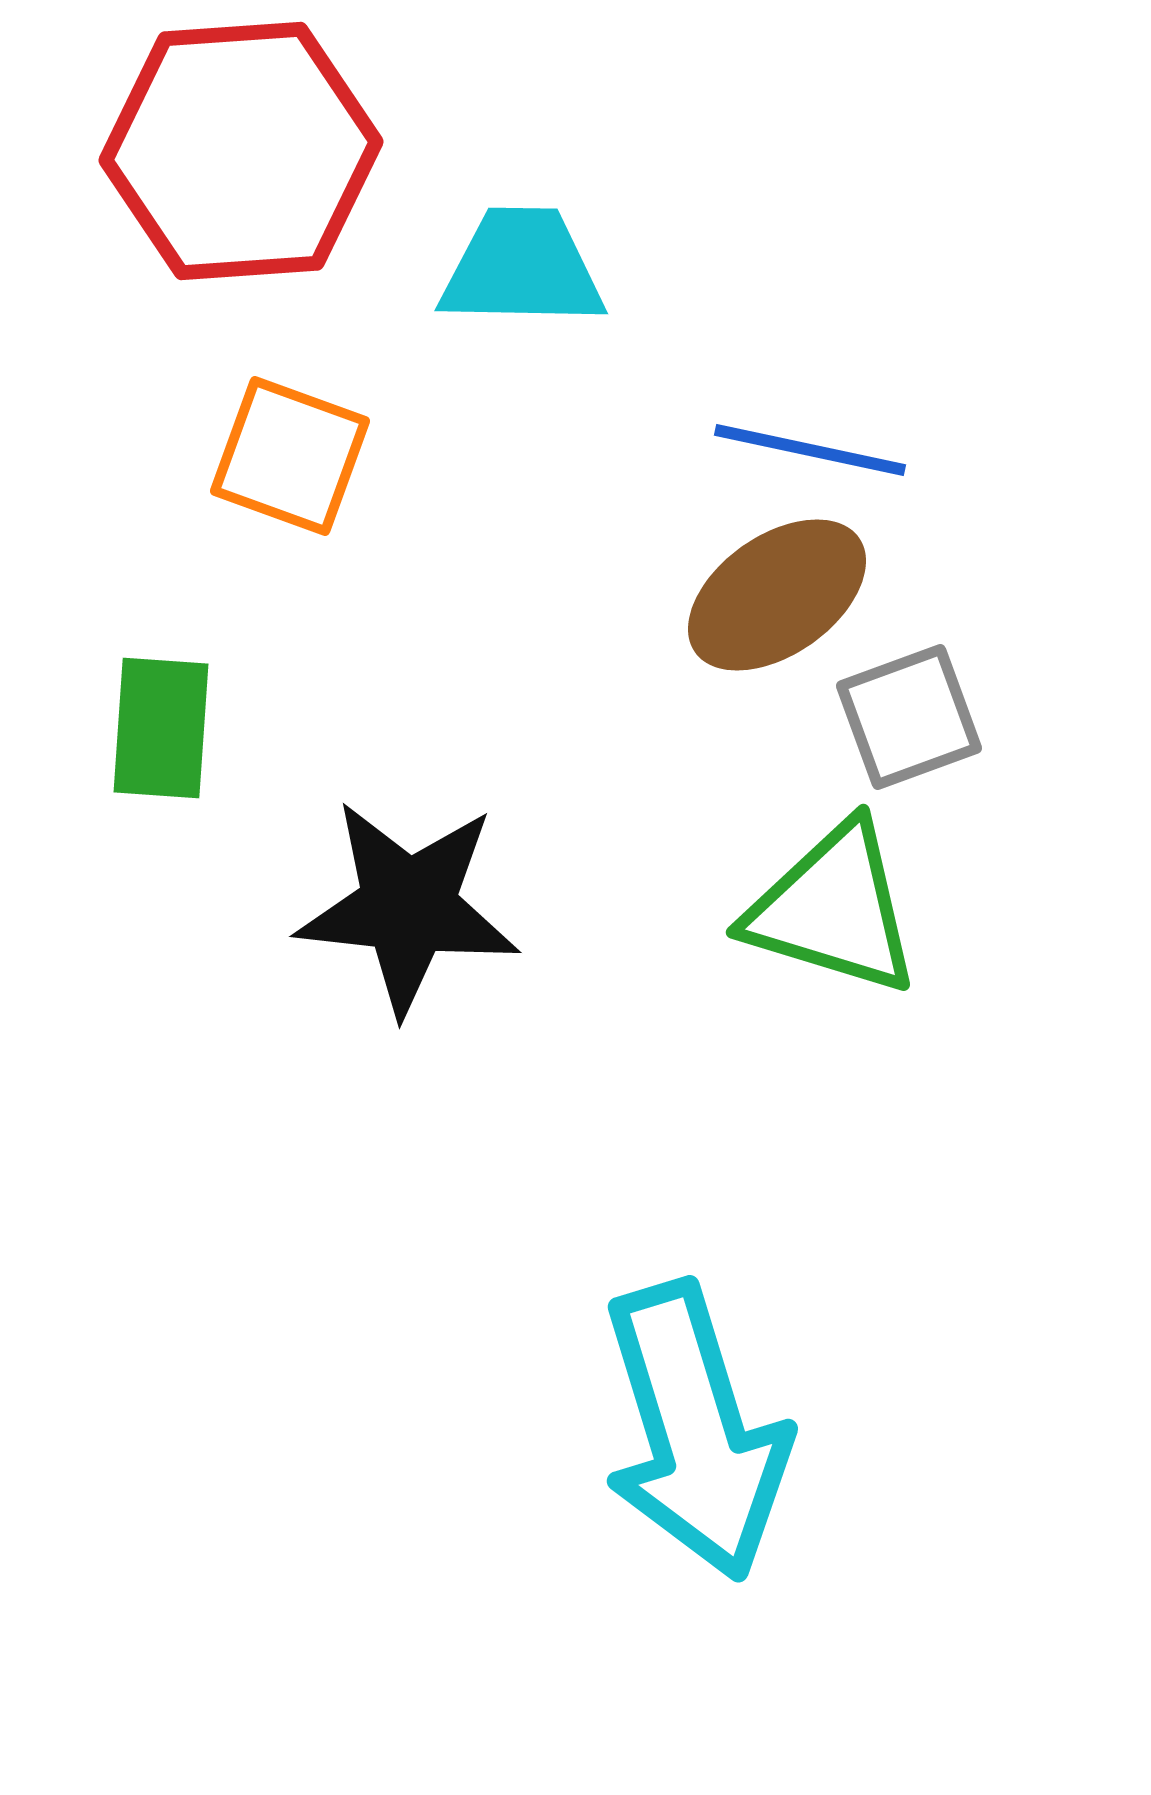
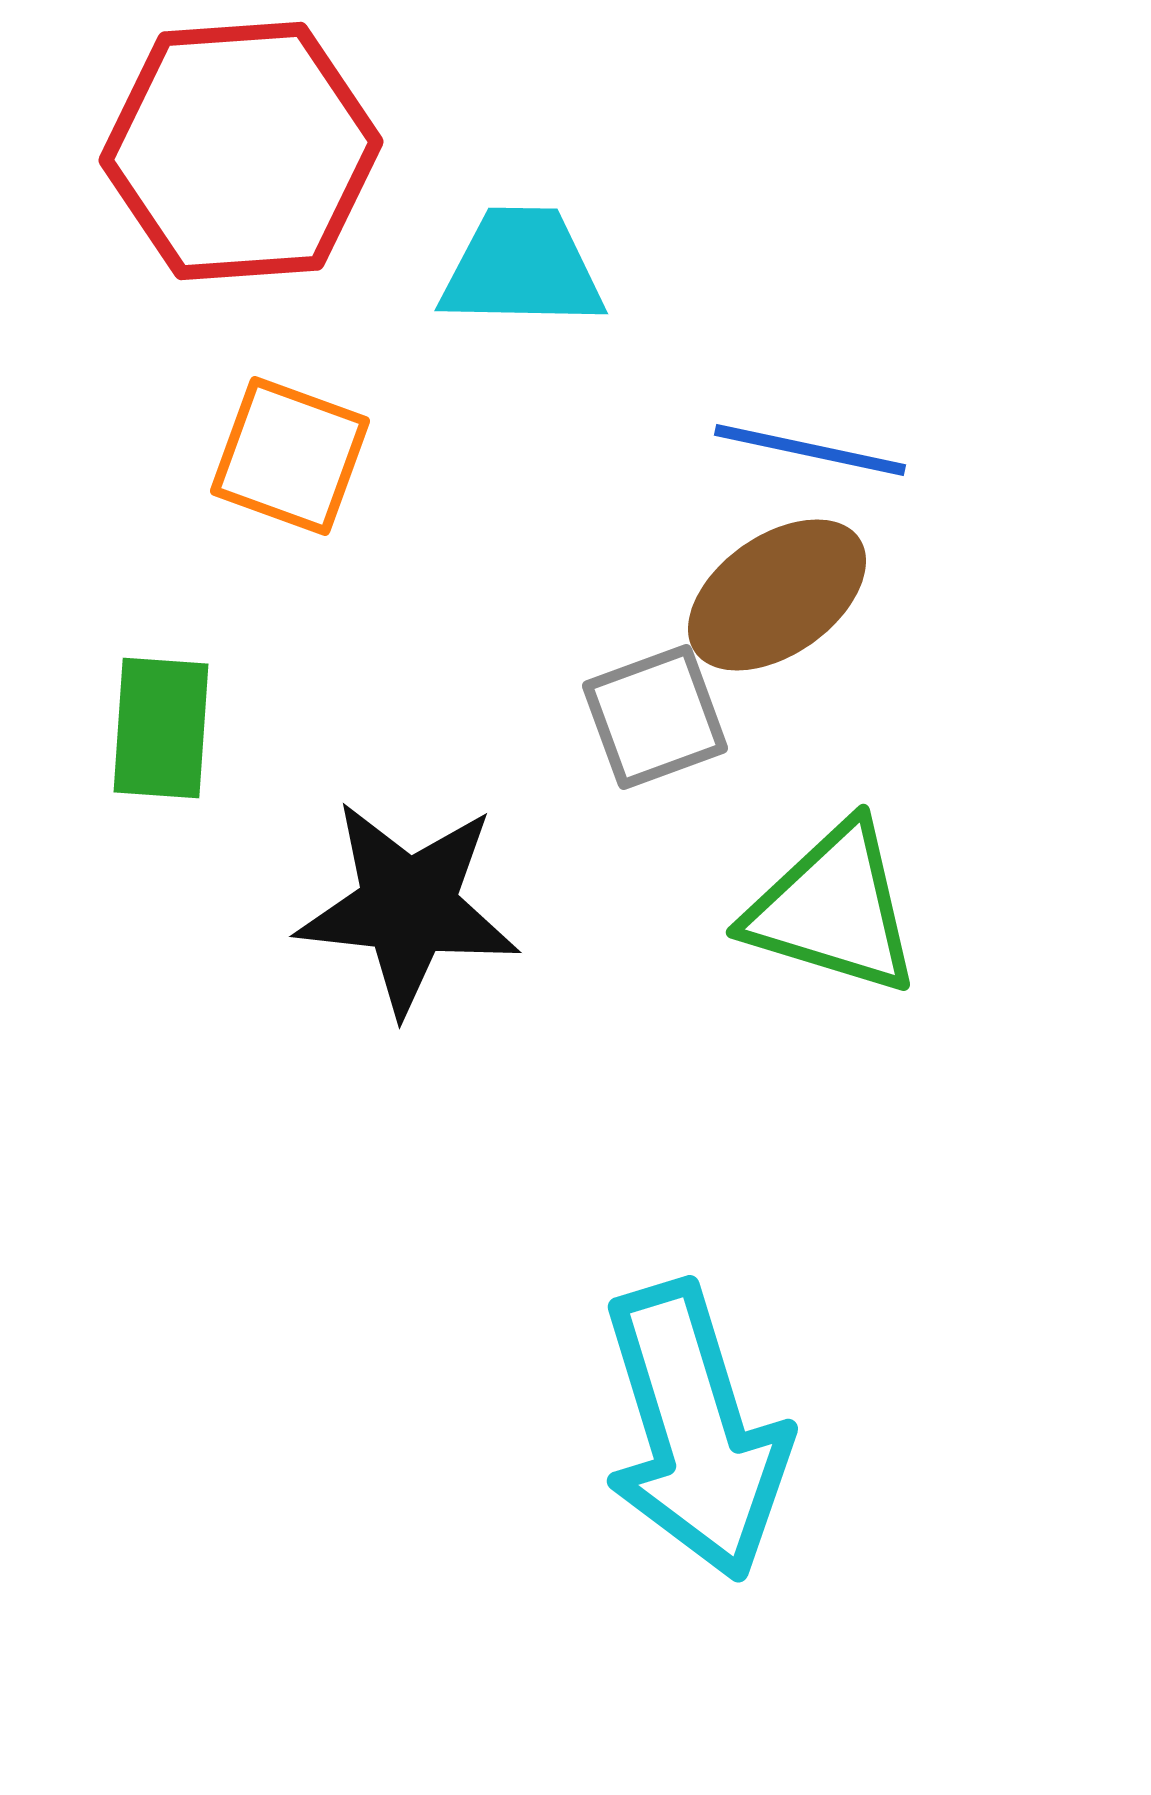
gray square: moved 254 px left
